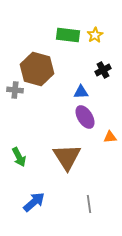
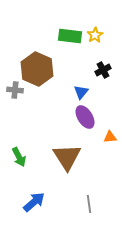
green rectangle: moved 2 px right, 1 px down
brown hexagon: rotated 8 degrees clockwise
blue triangle: rotated 49 degrees counterclockwise
